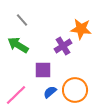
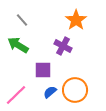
orange star: moved 5 px left, 9 px up; rotated 30 degrees clockwise
purple cross: rotated 30 degrees counterclockwise
